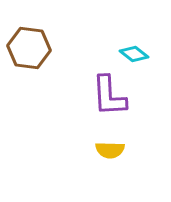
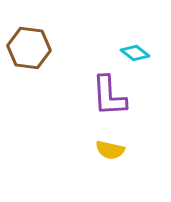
cyan diamond: moved 1 px right, 1 px up
yellow semicircle: rotated 12 degrees clockwise
